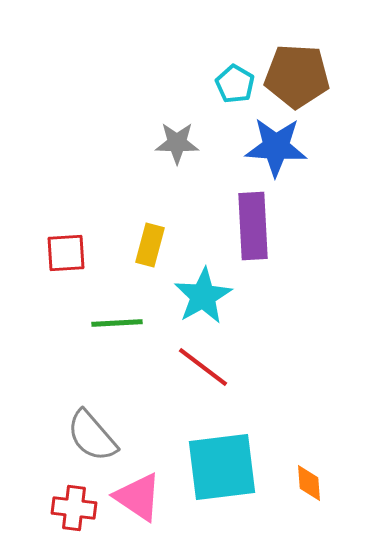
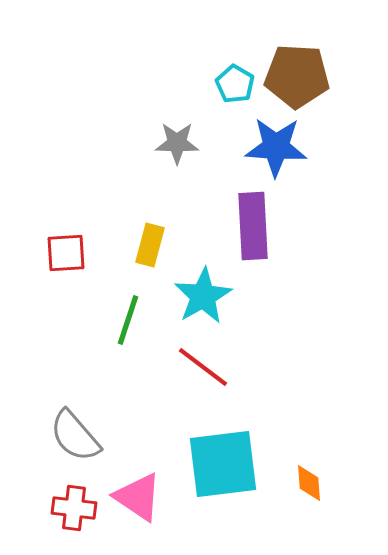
green line: moved 11 px right, 3 px up; rotated 69 degrees counterclockwise
gray semicircle: moved 17 px left
cyan square: moved 1 px right, 3 px up
